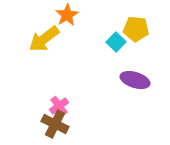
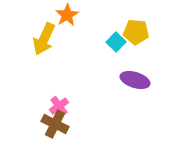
yellow pentagon: moved 3 px down
yellow arrow: rotated 28 degrees counterclockwise
